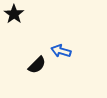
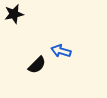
black star: rotated 24 degrees clockwise
